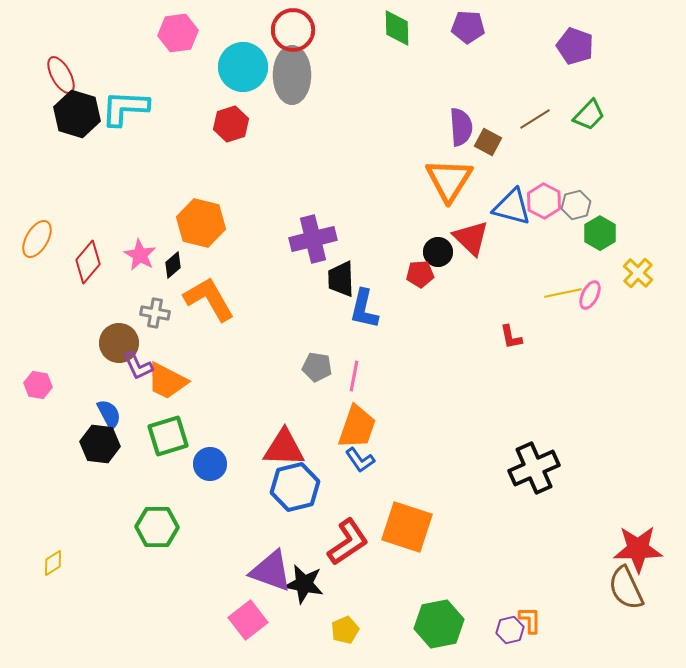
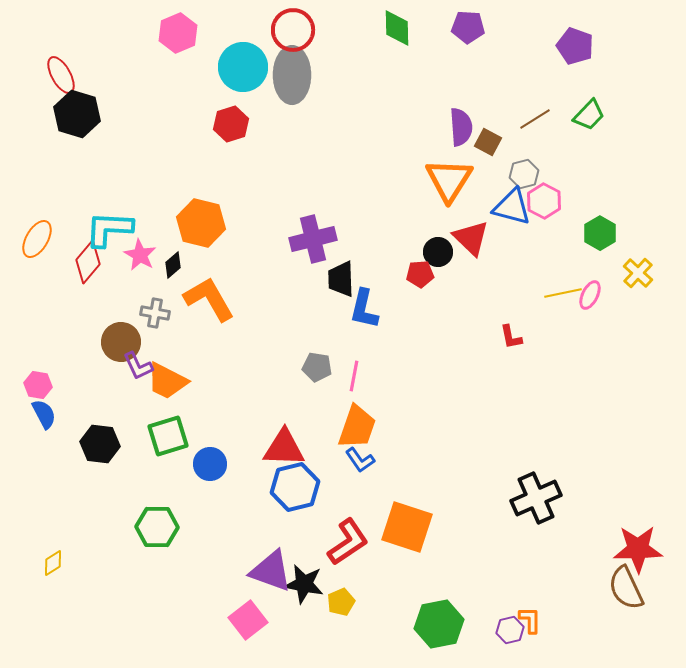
pink hexagon at (178, 33): rotated 15 degrees counterclockwise
cyan L-shape at (125, 108): moved 16 px left, 121 px down
gray hexagon at (576, 205): moved 52 px left, 31 px up
brown circle at (119, 343): moved 2 px right, 1 px up
blue semicircle at (109, 414): moved 65 px left
black cross at (534, 468): moved 2 px right, 30 px down
yellow pentagon at (345, 630): moved 4 px left, 28 px up
